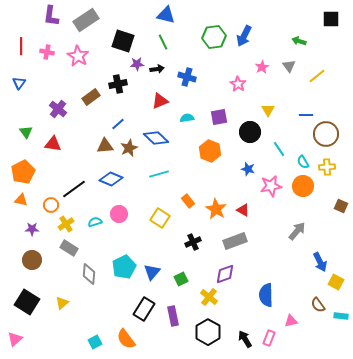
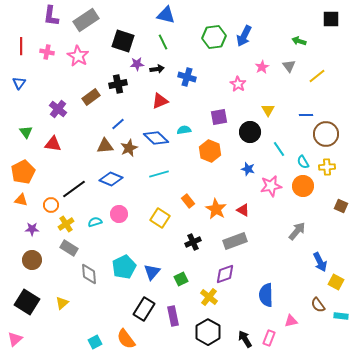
cyan semicircle at (187, 118): moved 3 px left, 12 px down
gray diamond at (89, 274): rotated 10 degrees counterclockwise
